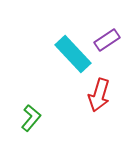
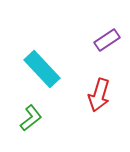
cyan rectangle: moved 31 px left, 15 px down
green L-shape: rotated 12 degrees clockwise
